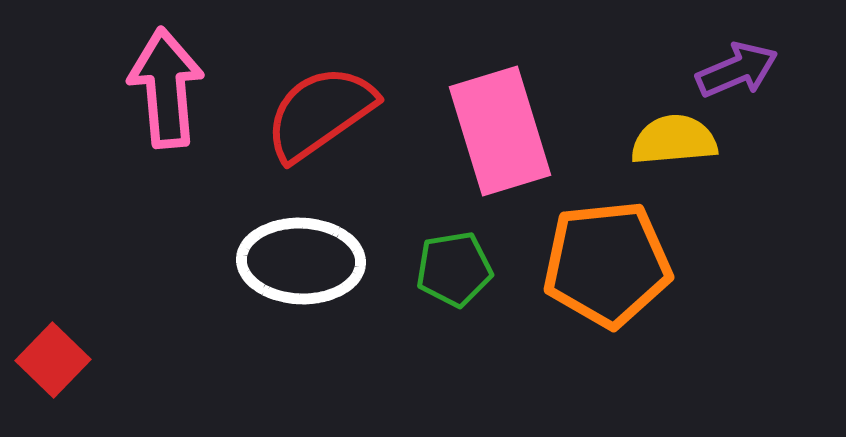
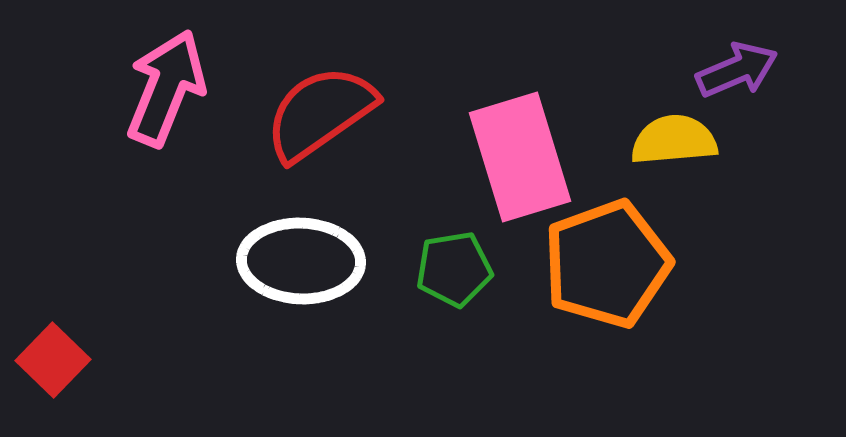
pink arrow: rotated 27 degrees clockwise
pink rectangle: moved 20 px right, 26 px down
orange pentagon: rotated 14 degrees counterclockwise
